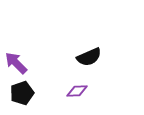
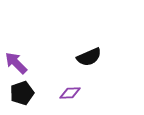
purple diamond: moved 7 px left, 2 px down
